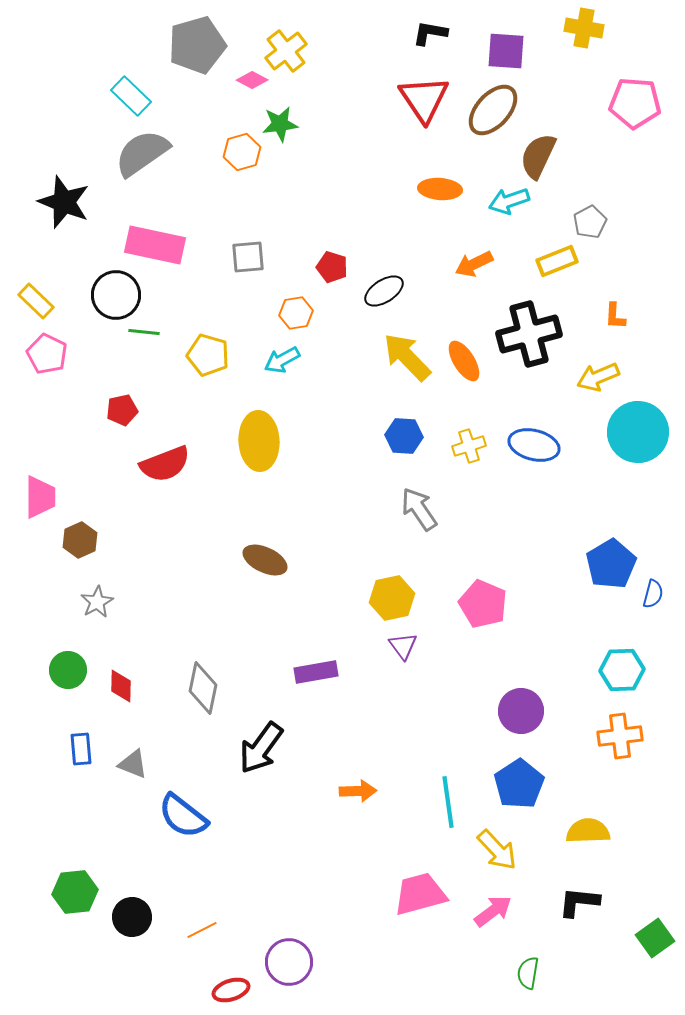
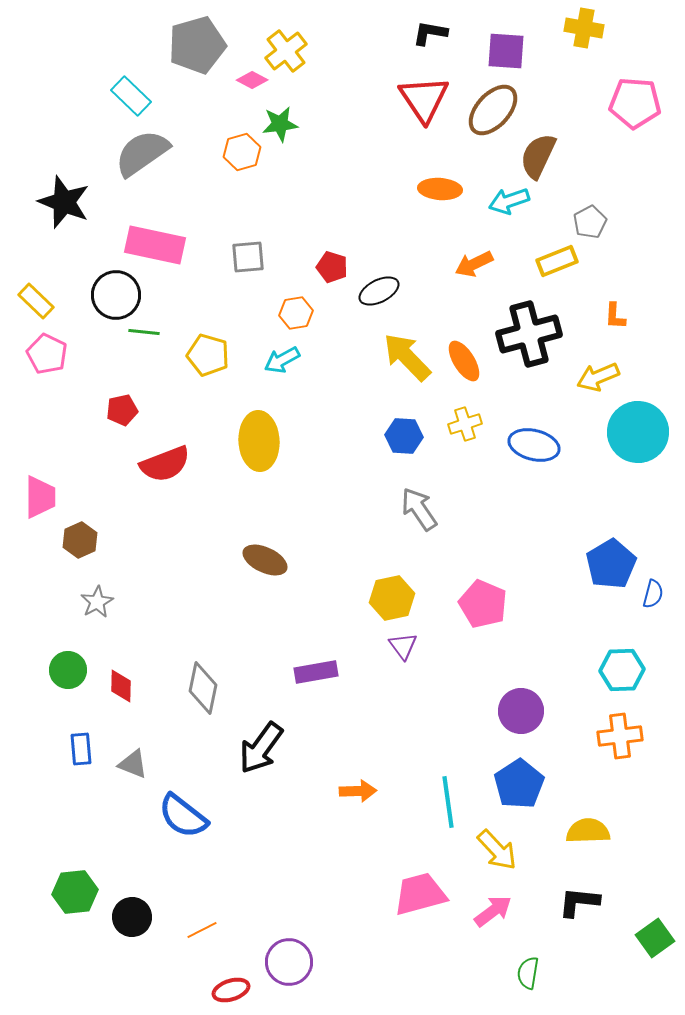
black ellipse at (384, 291): moved 5 px left; rotated 6 degrees clockwise
yellow cross at (469, 446): moved 4 px left, 22 px up
